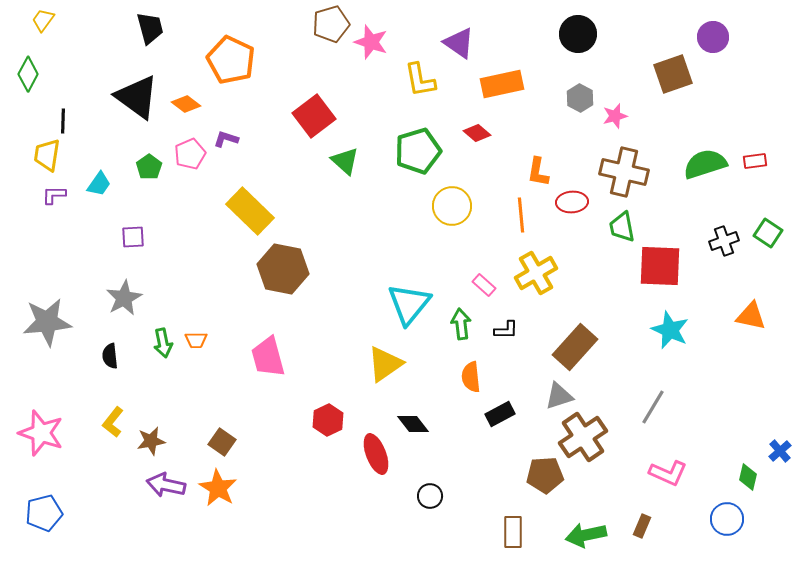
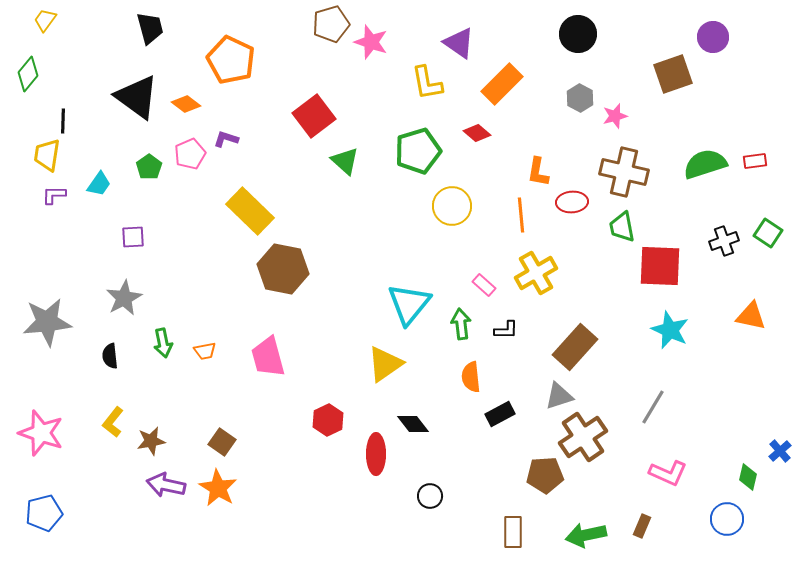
yellow trapezoid at (43, 20): moved 2 px right
green diamond at (28, 74): rotated 12 degrees clockwise
yellow L-shape at (420, 80): moved 7 px right, 3 px down
orange rectangle at (502, 84): rotated 33 degrees counterclockwise
orange trapezoid at (196, 340): moved 9 px right, 11 px down; rotated 10 degrees counterclockwise
red ellipse at (376, 454): rotated 21 degrees clockwise
